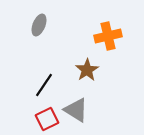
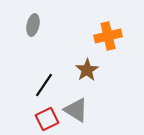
gray ellipse: moved 6 px left; rotated 10 degrees counterclockwise
